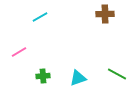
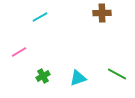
brown cross: moved 3 px left, 1 px up
green cross: rotated 24 degrees counterclockwise
